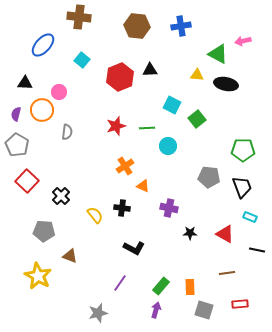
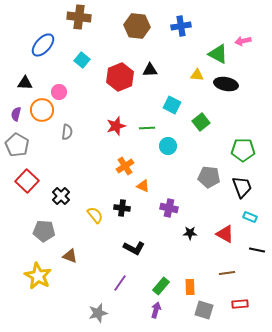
green square at (197, 119): moved 4 px right, 3 px down
